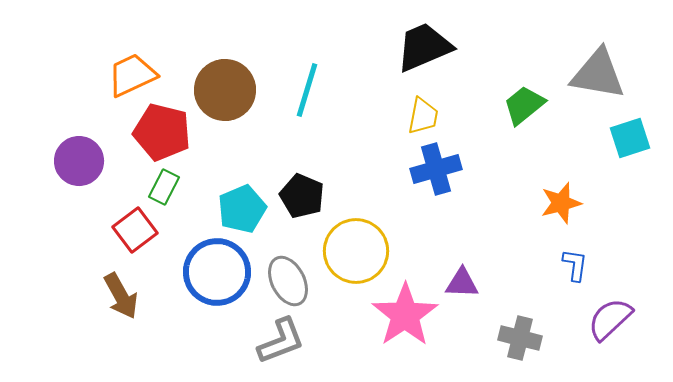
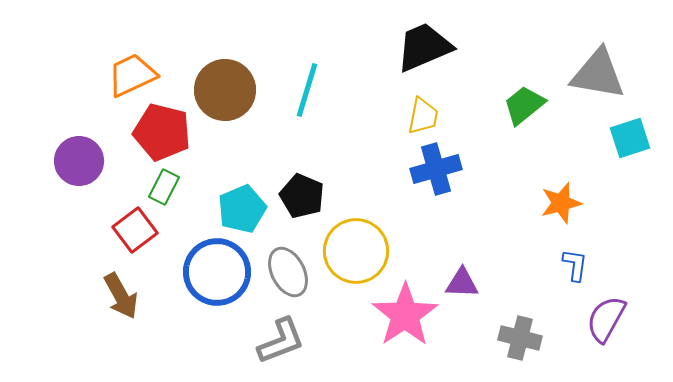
gray ellipse: moved 9 px up
purple semicircle: moved 4 px left; rotated 18 degrees counterclockwise
